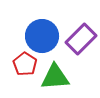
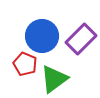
red pentagon: rotated 10 degrees counterclockwise
green triangle: moved 1 px left, 2 px down; rotated 32 degrees counterclockwise
